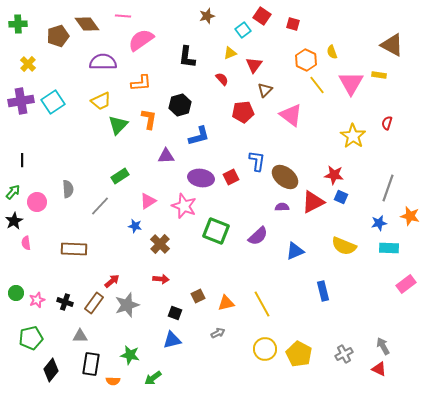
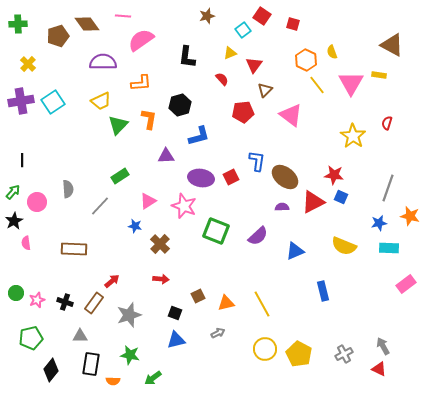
gray star at (127, 305): moved 2 px right, 10 px down
blue triangle at (172, 340): moved 4 px right
